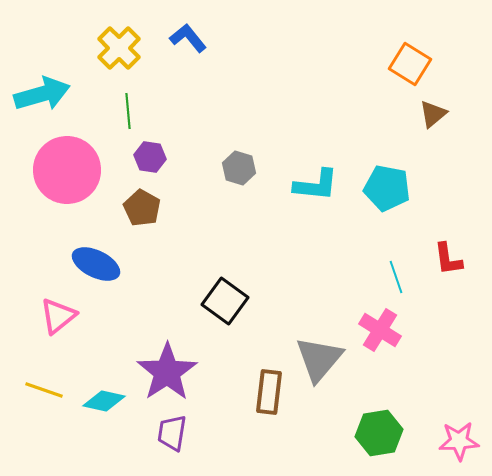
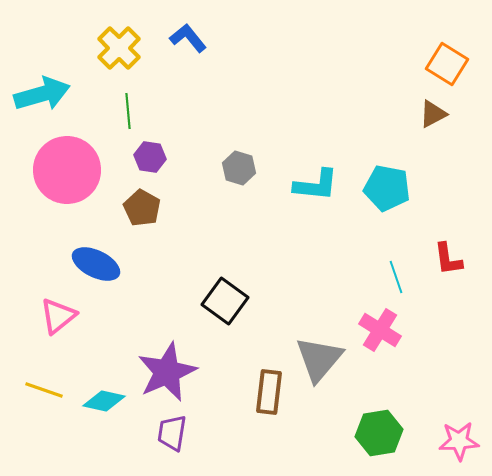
orange square: moved 37 px right
brown triangle: rotated 12 degrees clockwise
purple star: rotated 10 degrees clockwise
